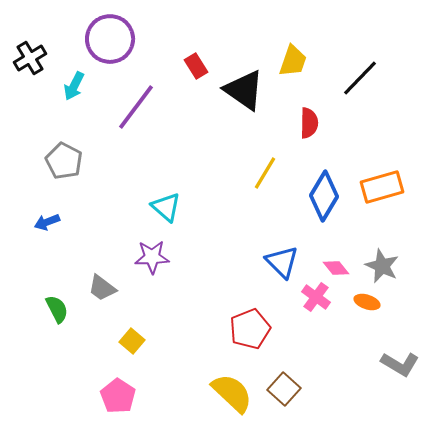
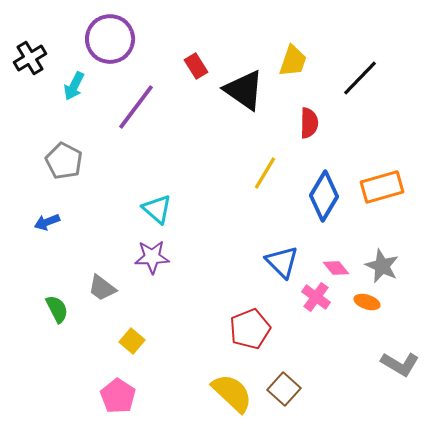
cyan triangle: moved 9 px left, 2 px down
